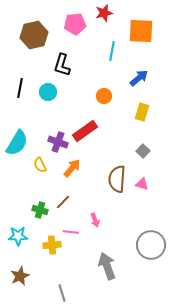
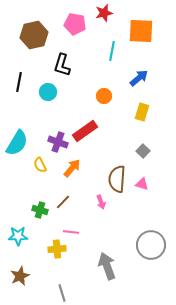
pink pentagon: rotated 15 degrees clockwise
black line: moved 1 px left, 6 px up
pink arrow: moved 6 px right, 18 px up
yellow cross: moved 5 px right, 4 px down
